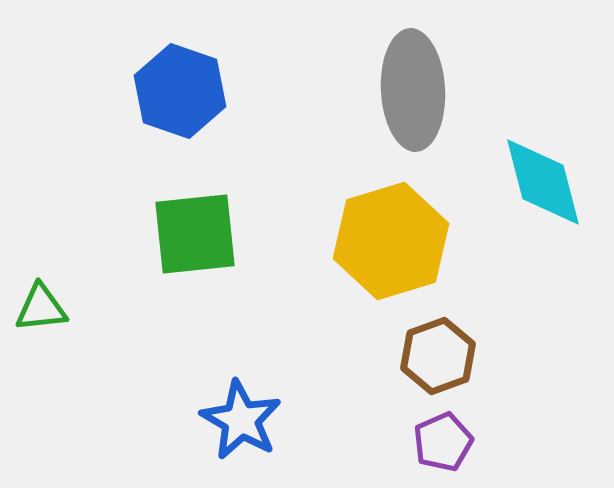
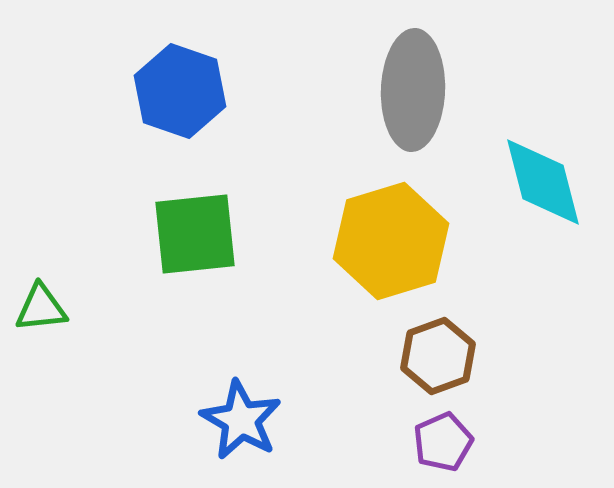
gray ellipse: rotated 5 degrees clockwise
